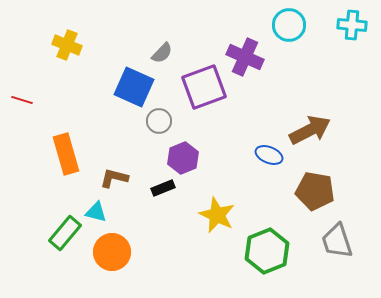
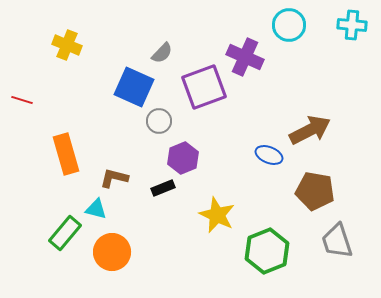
cyan triangle: moved 3 px up
